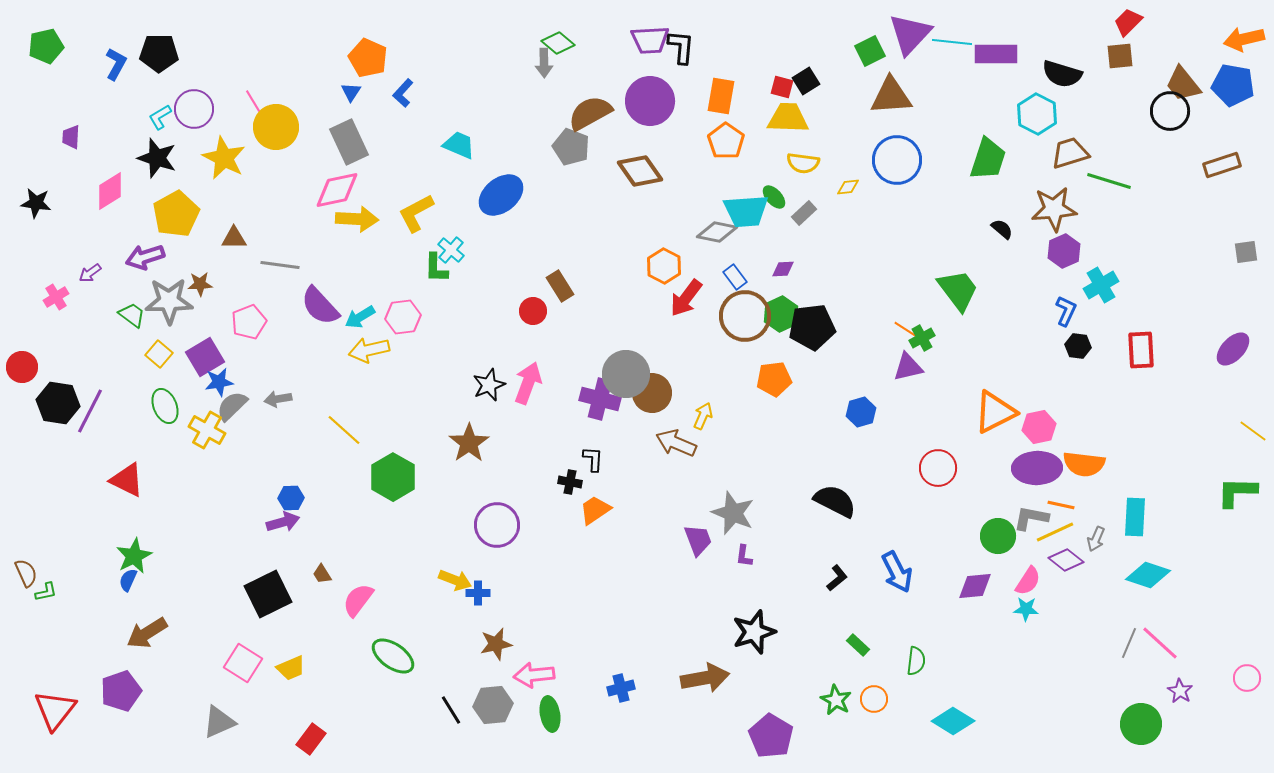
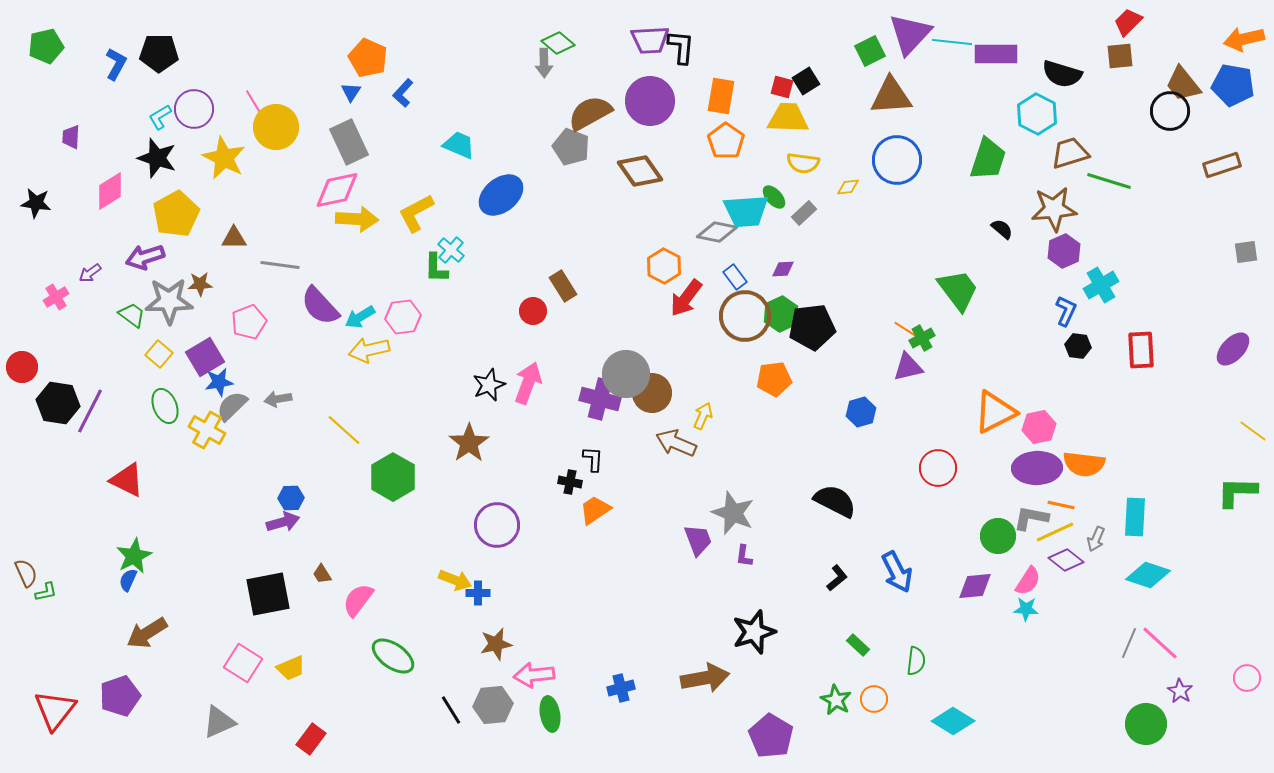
brown rectangle at (560, 286): moved 3 px right
black square at (268, 594): rotated 15 degrees clockwise
purple pentagon at (121, 691): moved 1 px left, 5 px down
green circle at (1141, 724): moved 5 px right
